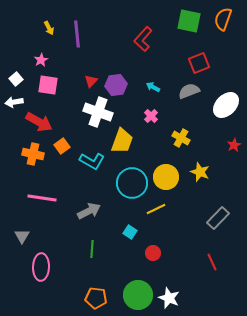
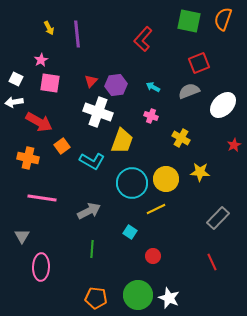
white square: rotated 24 degrees counterclockwise
pink square: moved 2 px right, 2 px up
white ellipse: moved 3 px left
pink cross: rotated 24 degrees counterclockwise
orange cross: moved 5 px left, 4 px down
yellow star: rotated 18 degrees counterclockwise
yellow circle: moved 2 px down
red circle: moved 3 px down
